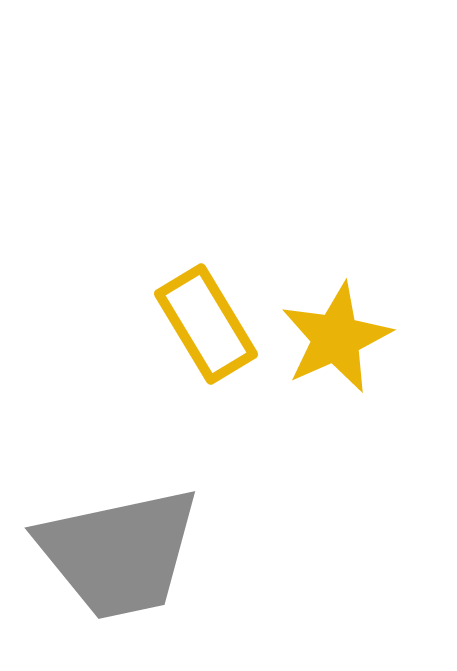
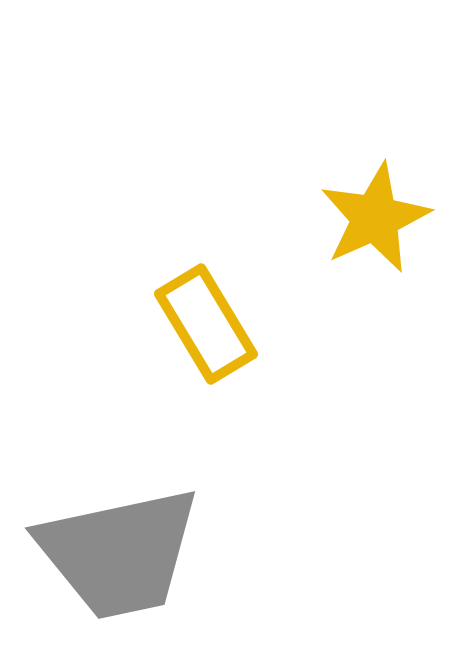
yellow star: moved 39 px right, 120 px up
